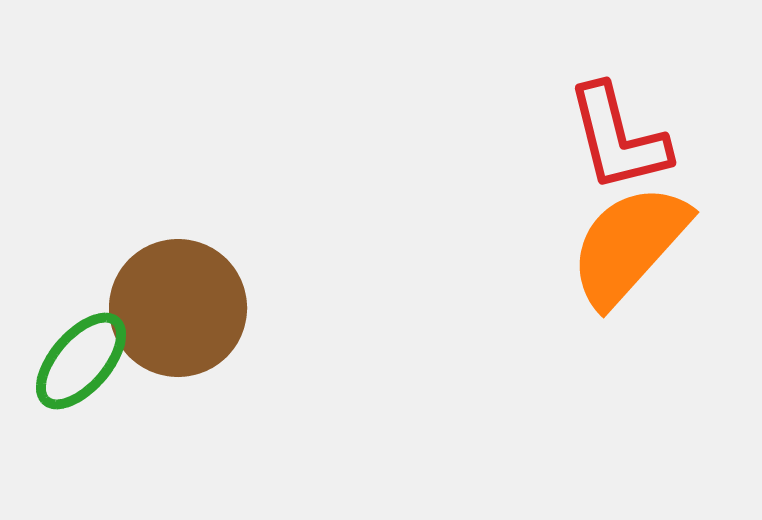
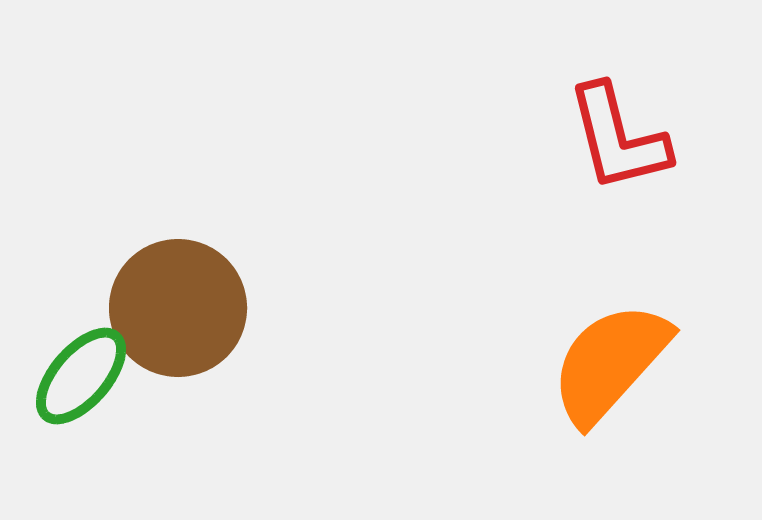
orange semicircle: moved 19 px left, 118 px down
green ellipse: moved 15 px down
